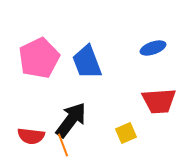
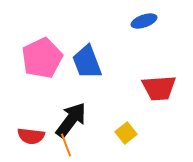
blue ellipse: moved 9 px left, 27 px up
pink pentagon: moved 3 px right
red trapezoid: moved 13 px up
yellow square: rotated 15 degrees counterclockwise
orange line: moved 3 px right
